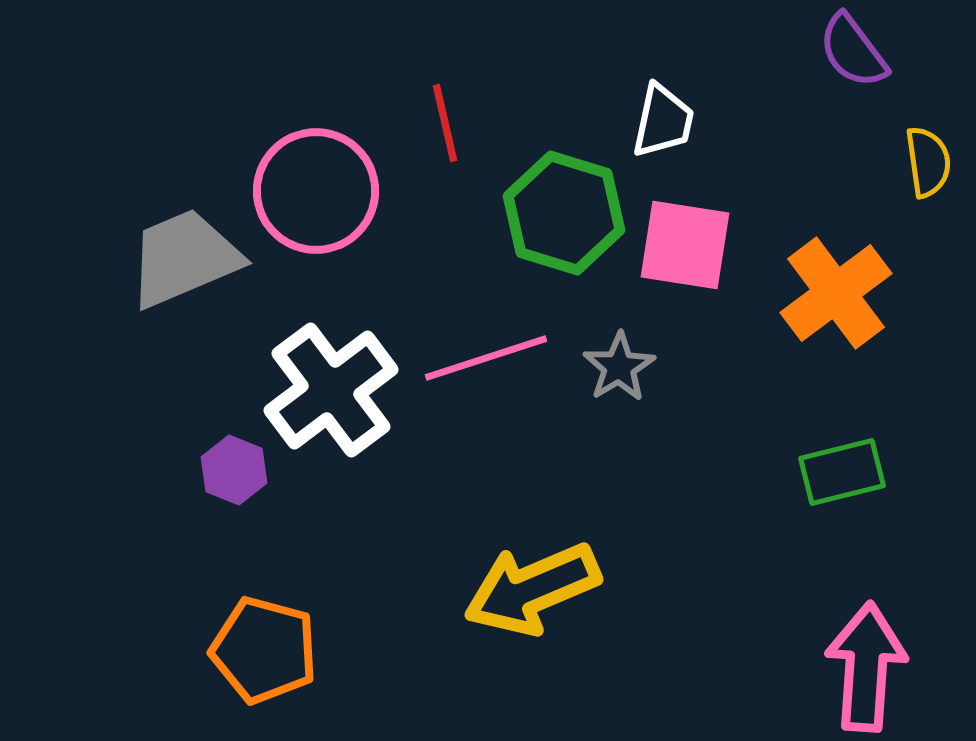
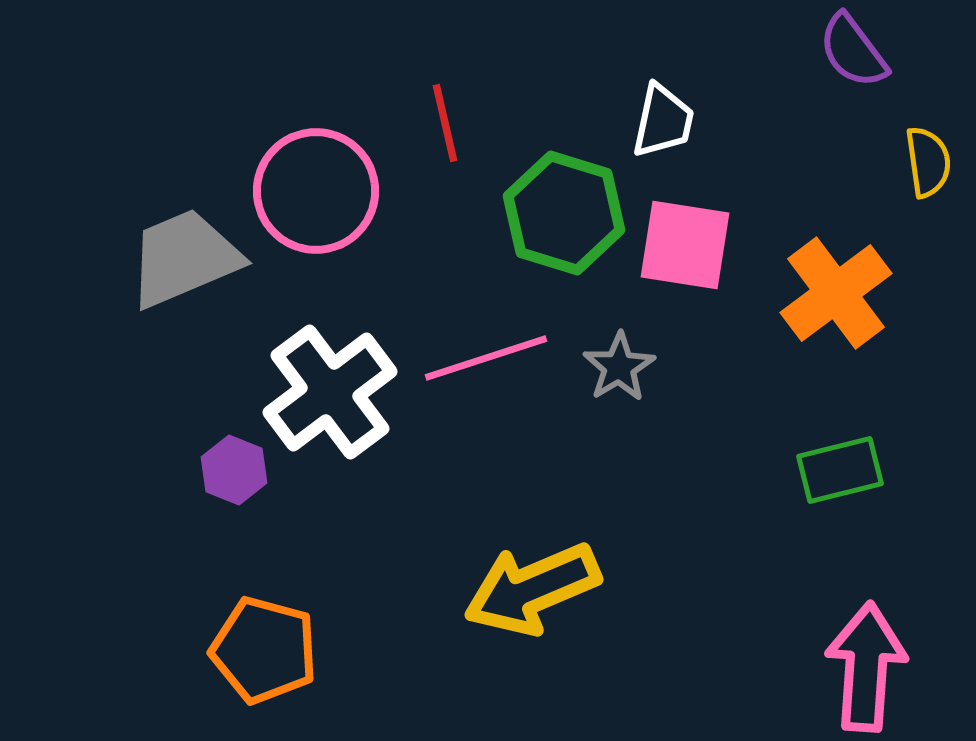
white cross: moved 1 px left, 2 px down
green rectangle: moved 2 px left, 2 px up
